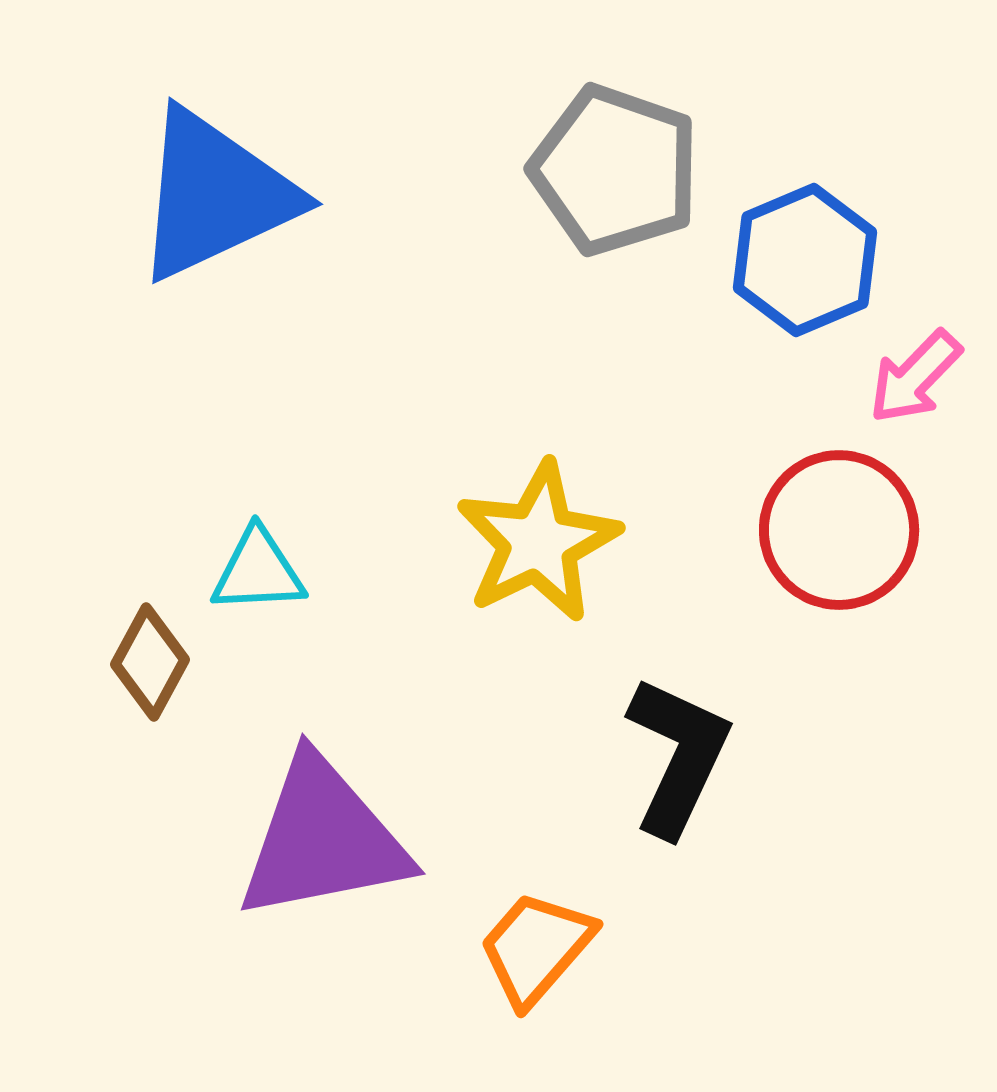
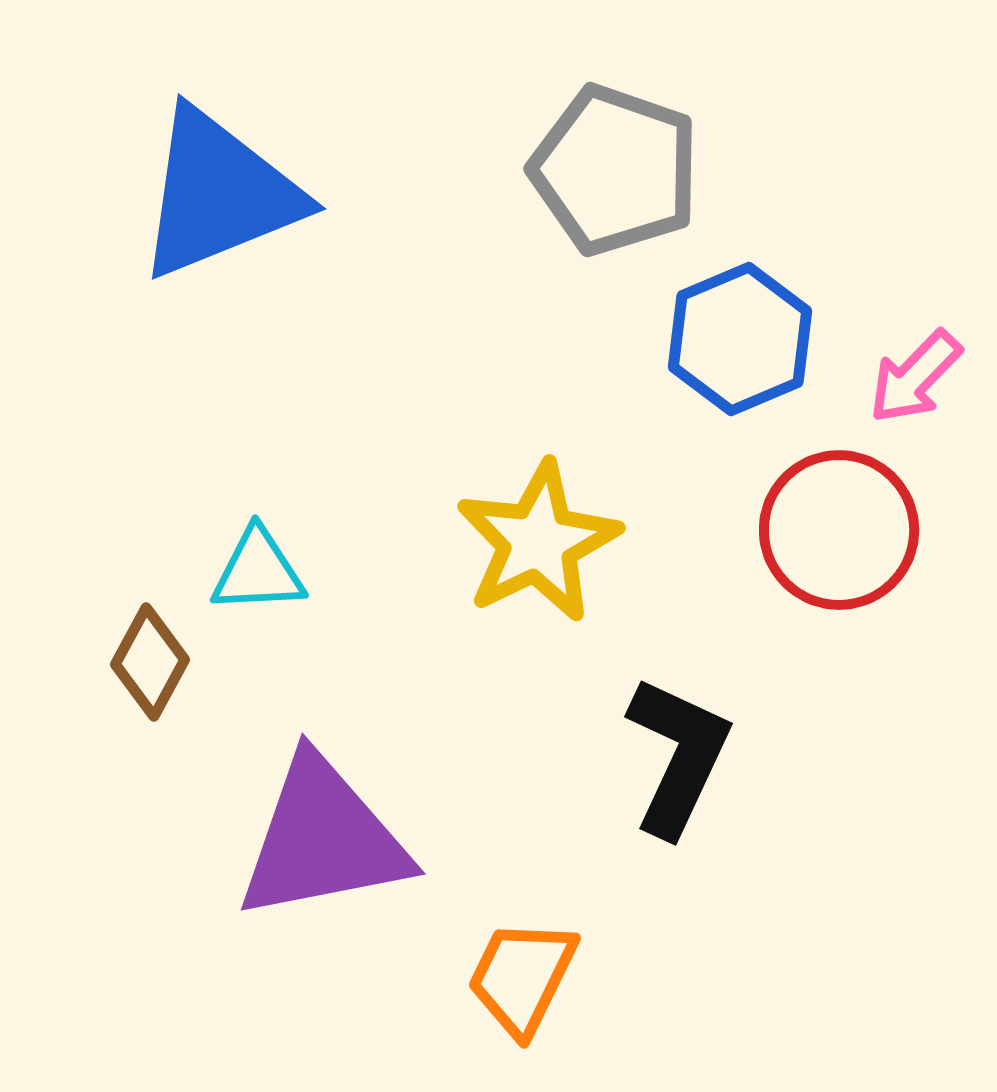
blue triangle: moved 4 px right, 1 px up; rotated 3 degrees clockwise
blue hexagon: moved 65 px left, 79 px down
orange trapezoid: moved 14 px left, 29 px down; rotated 15 degrees counterclockwise
